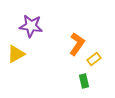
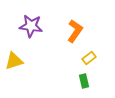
orange L-shape: moved 2 px left, 13 px up
yellow triangle: moved 2 px left, 7 px down; rotated 12 degrees clockwise
yellow rectangle: moved 5 px left, 1 px up
